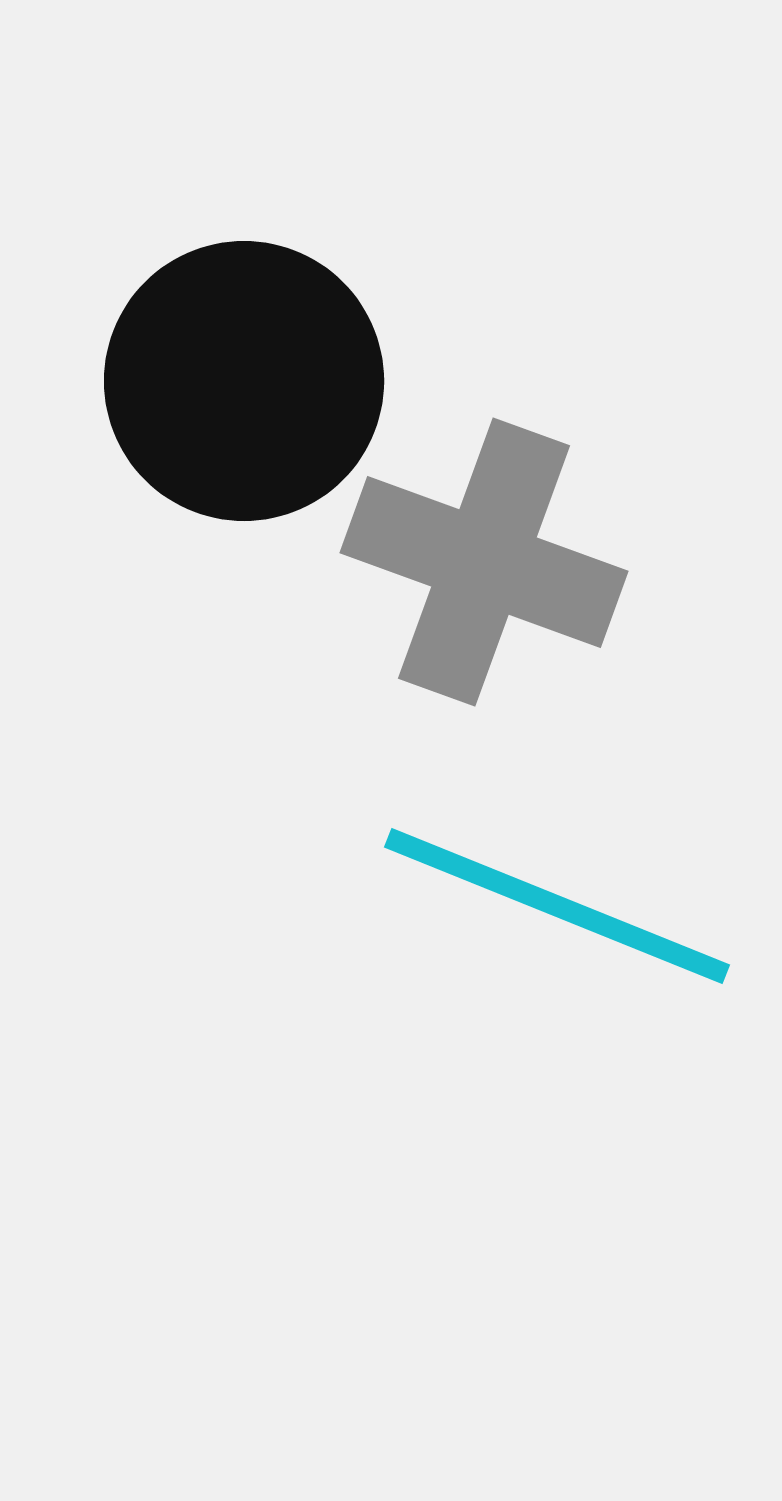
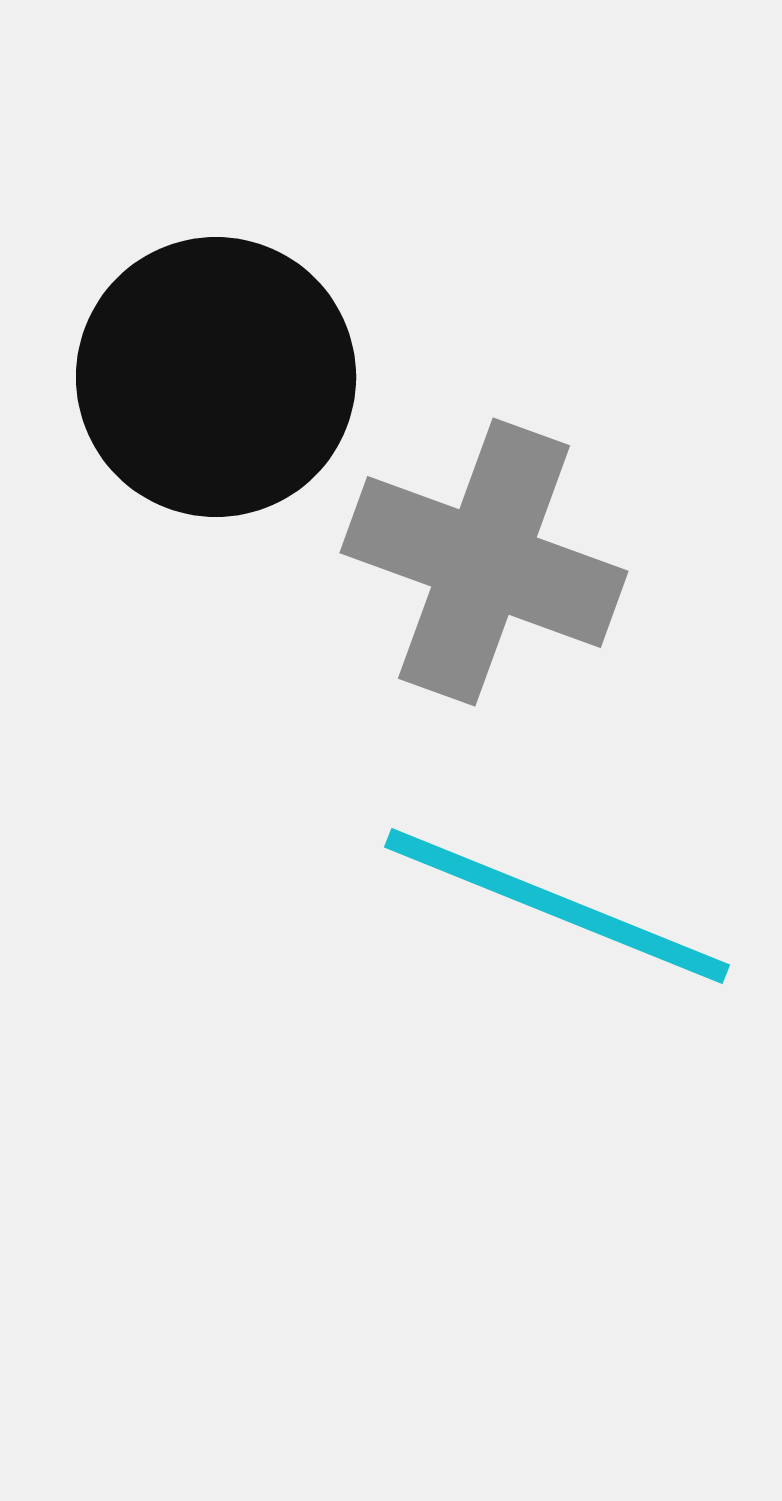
black circle: moved 28 px left, 4 px up
